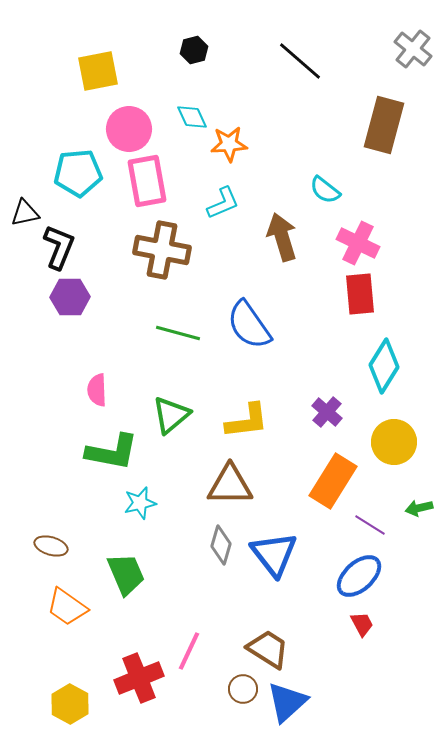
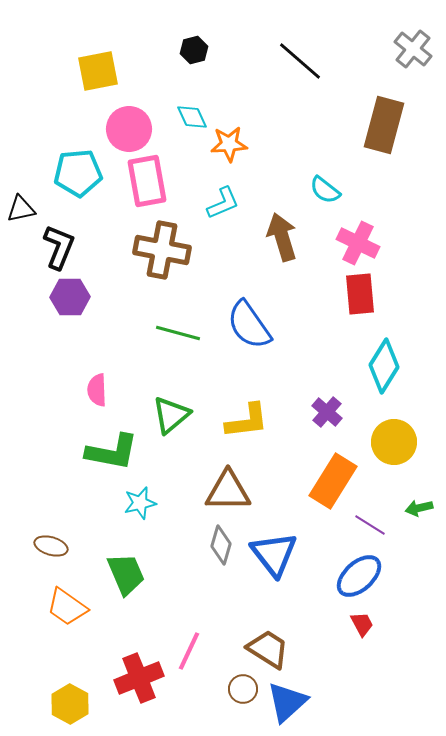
black triangle at (25, 213): moved 4 px left, 4 px up
brown triangle at (230, 485): moved 2 px left, 6 px down
